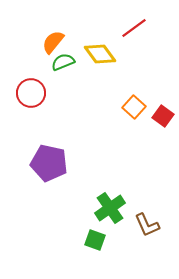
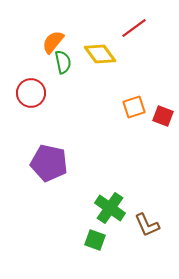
green semicircle: rotated 100 degrees clockwise
orange square: rotated 30 degrees clockwise
red square: rotated 15 degrees counterclockwise
green cross: rotated 20 degrees counterclockwise
